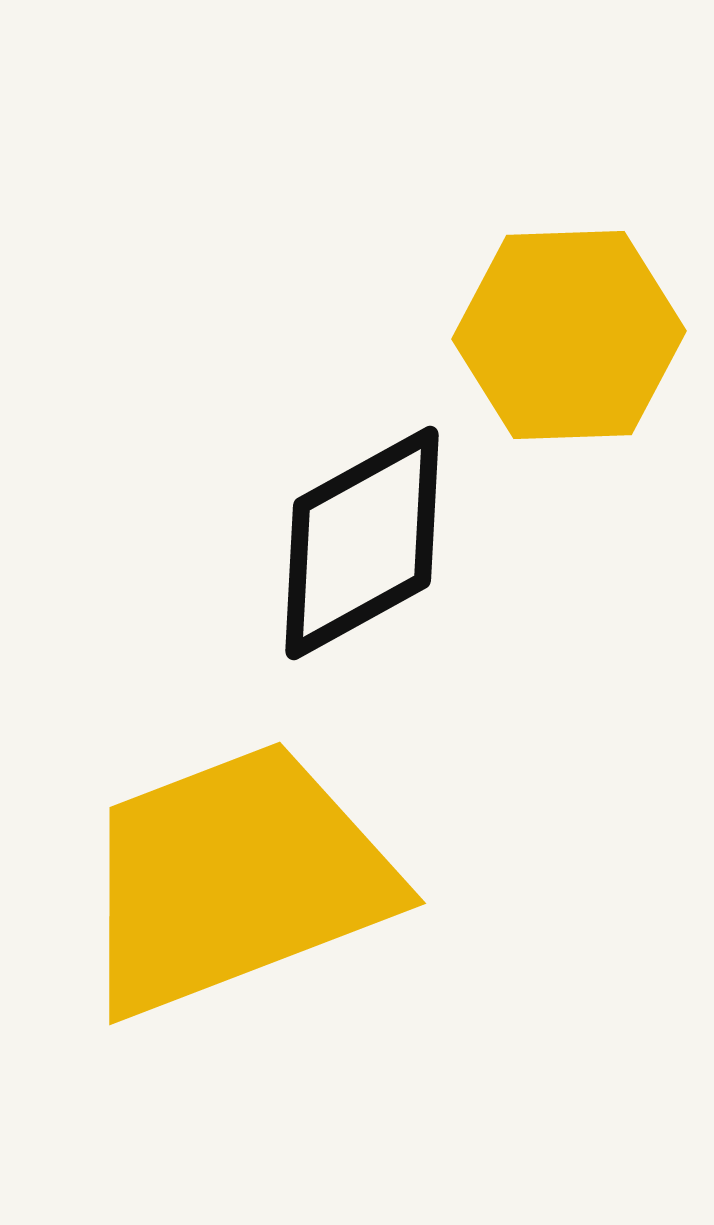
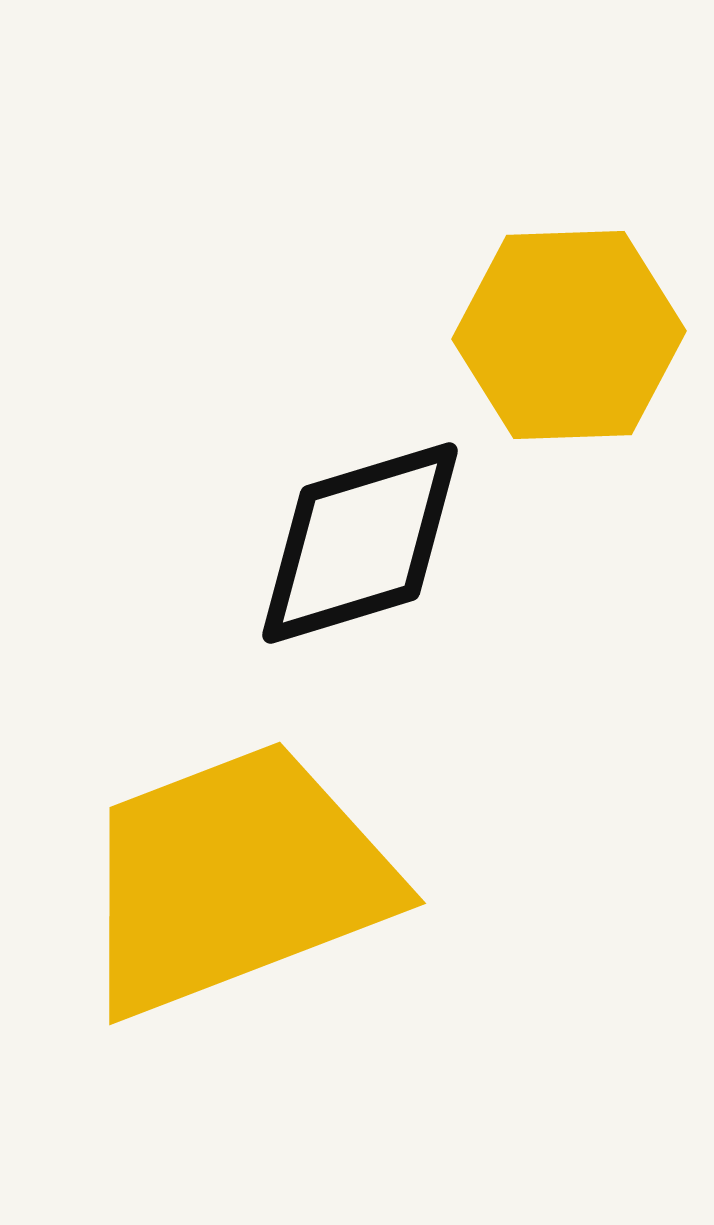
black diamond: moved 2 px left; rotated 12 degrees clockwise
